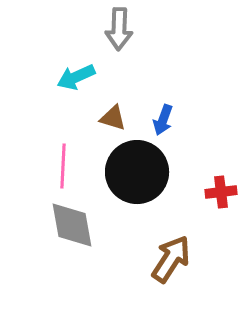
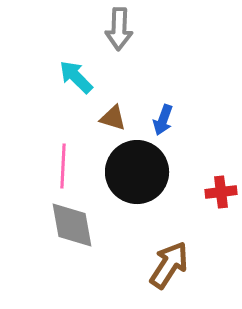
cyan arrow: rotated 69 degrees clockwise
brown arrow: moved 2 px left, 6 px down
